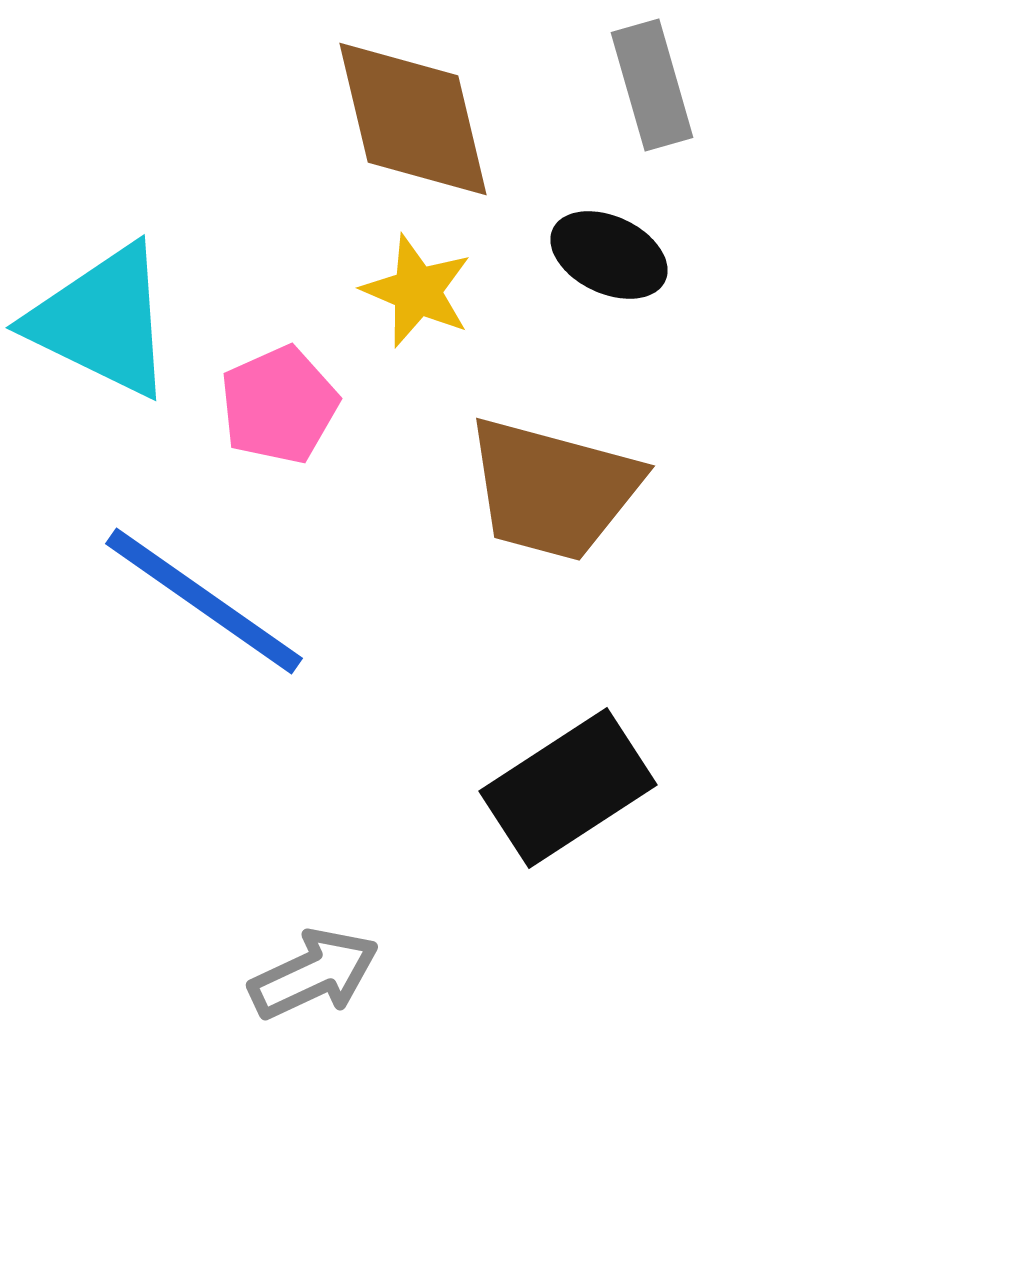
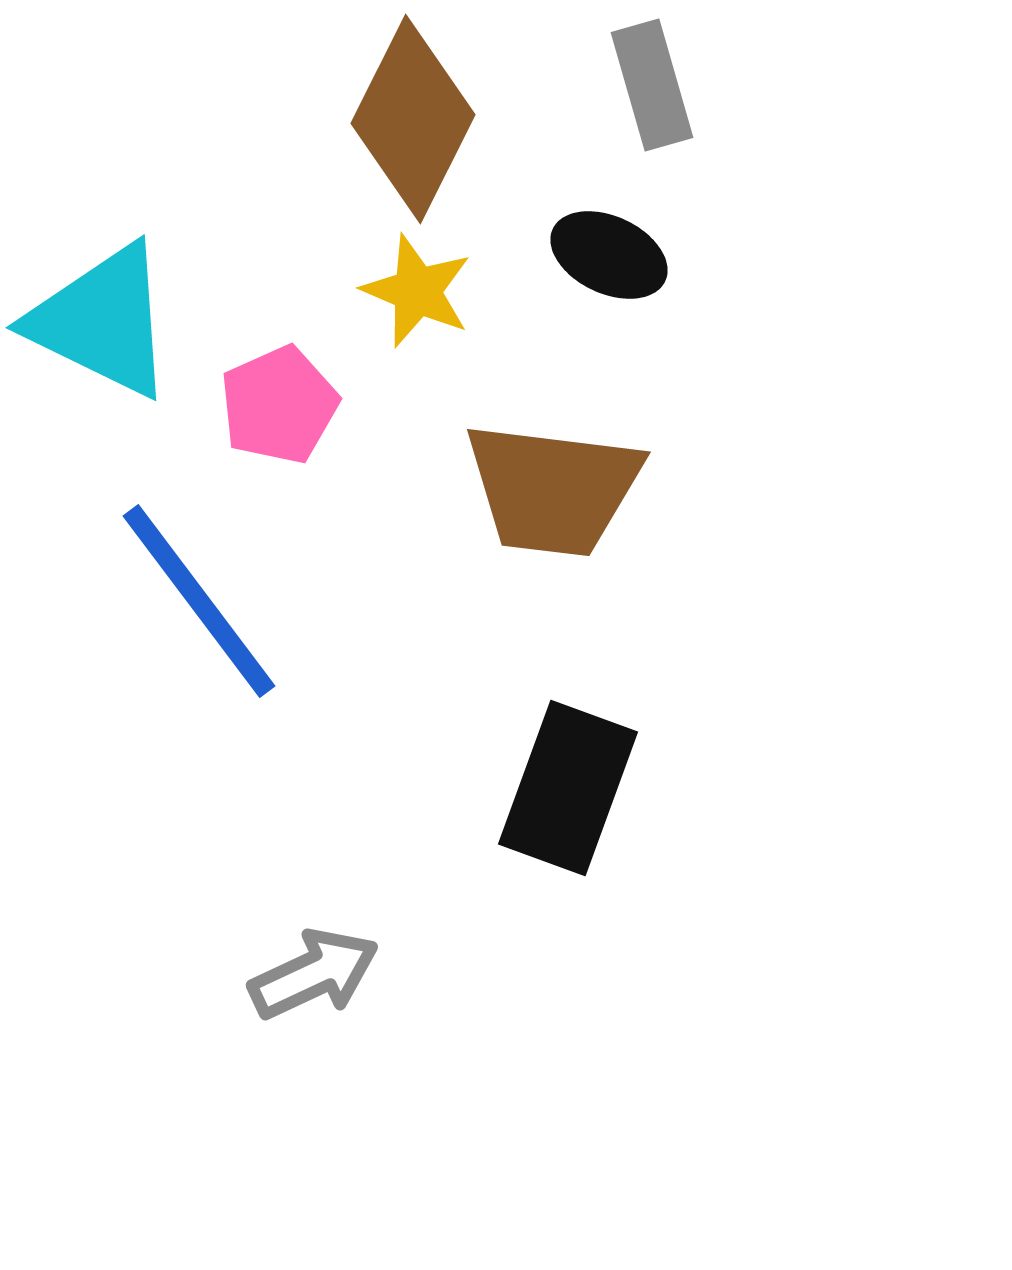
brown diamond: rotated 40 degrees clockwise
brown trapezoid: rotated 8 degrees counterclockwise
blue line: moved 5 px left; rotated 18 degrees clockwise
black rectangle: rotated 37 degrees counterclockwise
